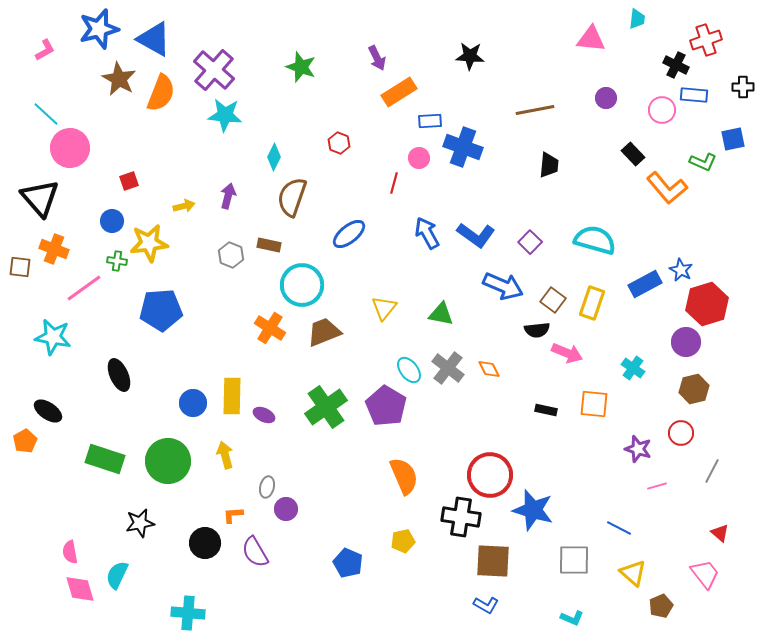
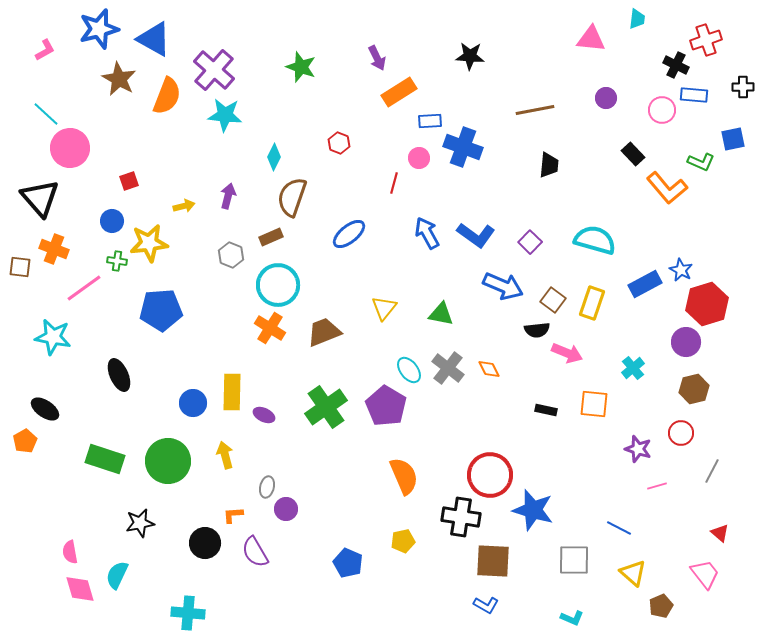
orange semicircle at (161, 93): moved 6 px right, 3 px down
green L-shape at (703, 162): moved 2 px left
brown rectangle at (269, 245): moved 2 px right, 8 px up; rotated 35 degrees counterclockwise
cyan circle at (302, 285): moved 24 px left
cyan cross at (633, 368): rotated 15 degrees clockwise
yellow rectangle at (232, 396): moved 4 px up
black ellipse at (48, 411): moved 3 px left, 2 px up
